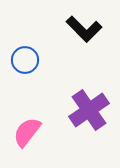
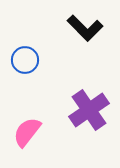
black L-shape: moved 1 px right, 1 px up
